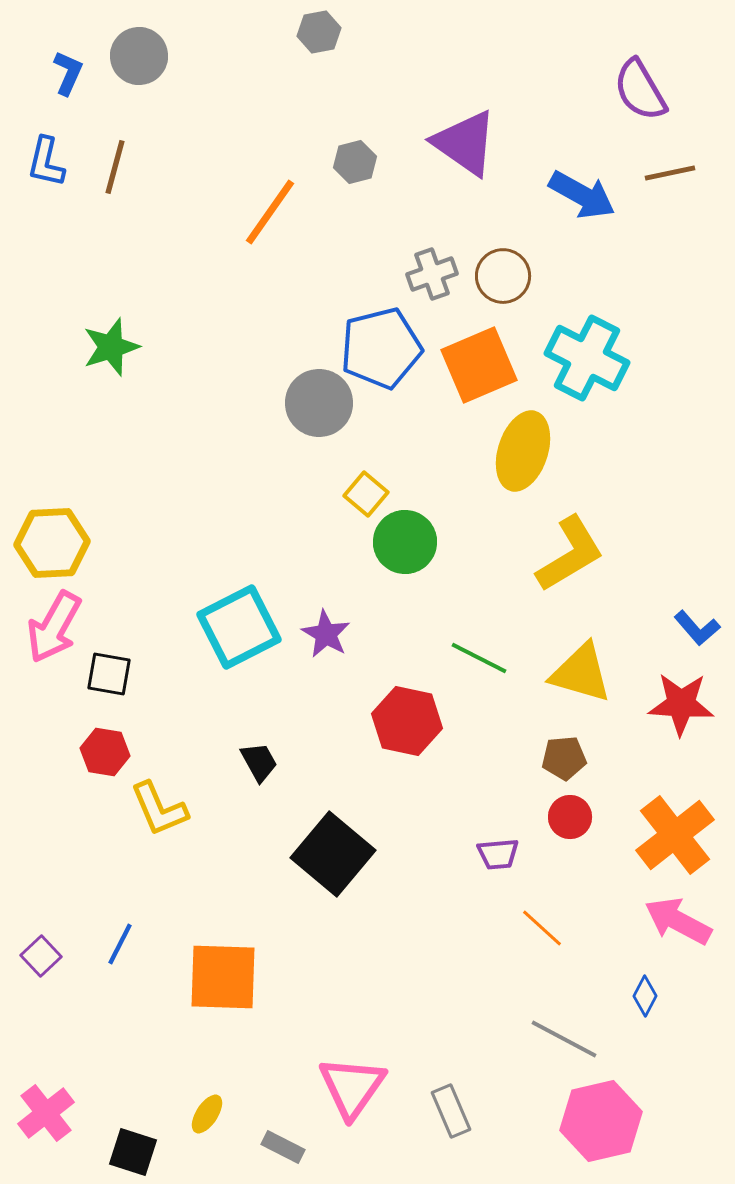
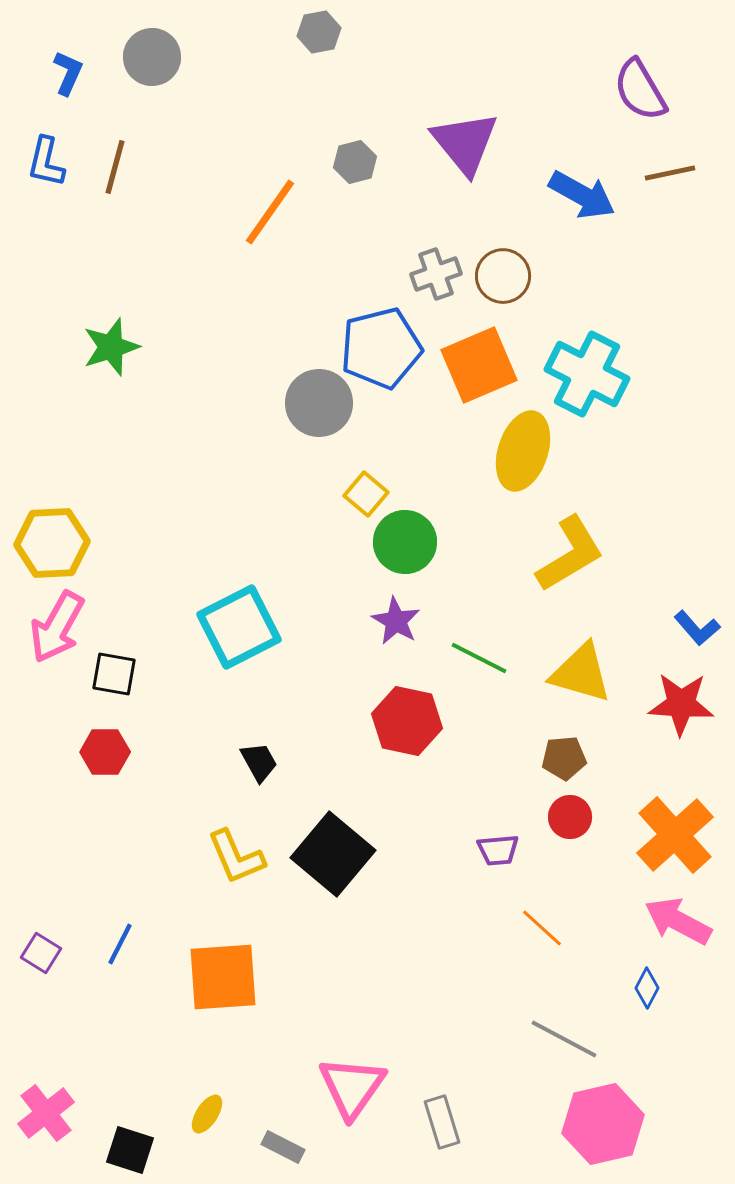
gray circle at (139, 56): moved 13 px right, 1 px down
purple triangle at (465, 143): rotated 16 degrees clockwise
gray cross at (432, 274): moved 4 px right
cyan cross at (587, 358): moved 16 px down
pink arrow at (54, 627): moved 3 px right
purple star at (326, 634): moved 70 px right, 13 px up
black square at (109, 674): moved 5 px right
red hexagon at (105, 752): rotated 9 degrees counterclockwise
yellow L-shape at (159, 809): moved 77 px right, 48 px down
orange cross at (675, 835): rotated 4 degrees counterclockwise
purple trapezoid at (498, 854): moved 4 px up
purple square at (41, 956): moved 3 px up; rotated 15 degrees counterclockwise
orange square at (223, 977): rotated 6 degrees counterclockwise
blue diamond at (645, 996): moved 2 px right, 8 px up
gray rectangle at (451, 1111): moved 9 px left, 11 px down; rotated 6 degrees clockwise
pink hexagon at (601, 1121): moved 2 px right, 3 px down
black square at (133, 1152): moved 3 px left, 2 px up
